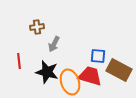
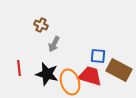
brown cross: moved 4 px right, 2 px up; rotated 32 degrees clockwise
red line: moved 7 px down
black star: moved 2 px down
